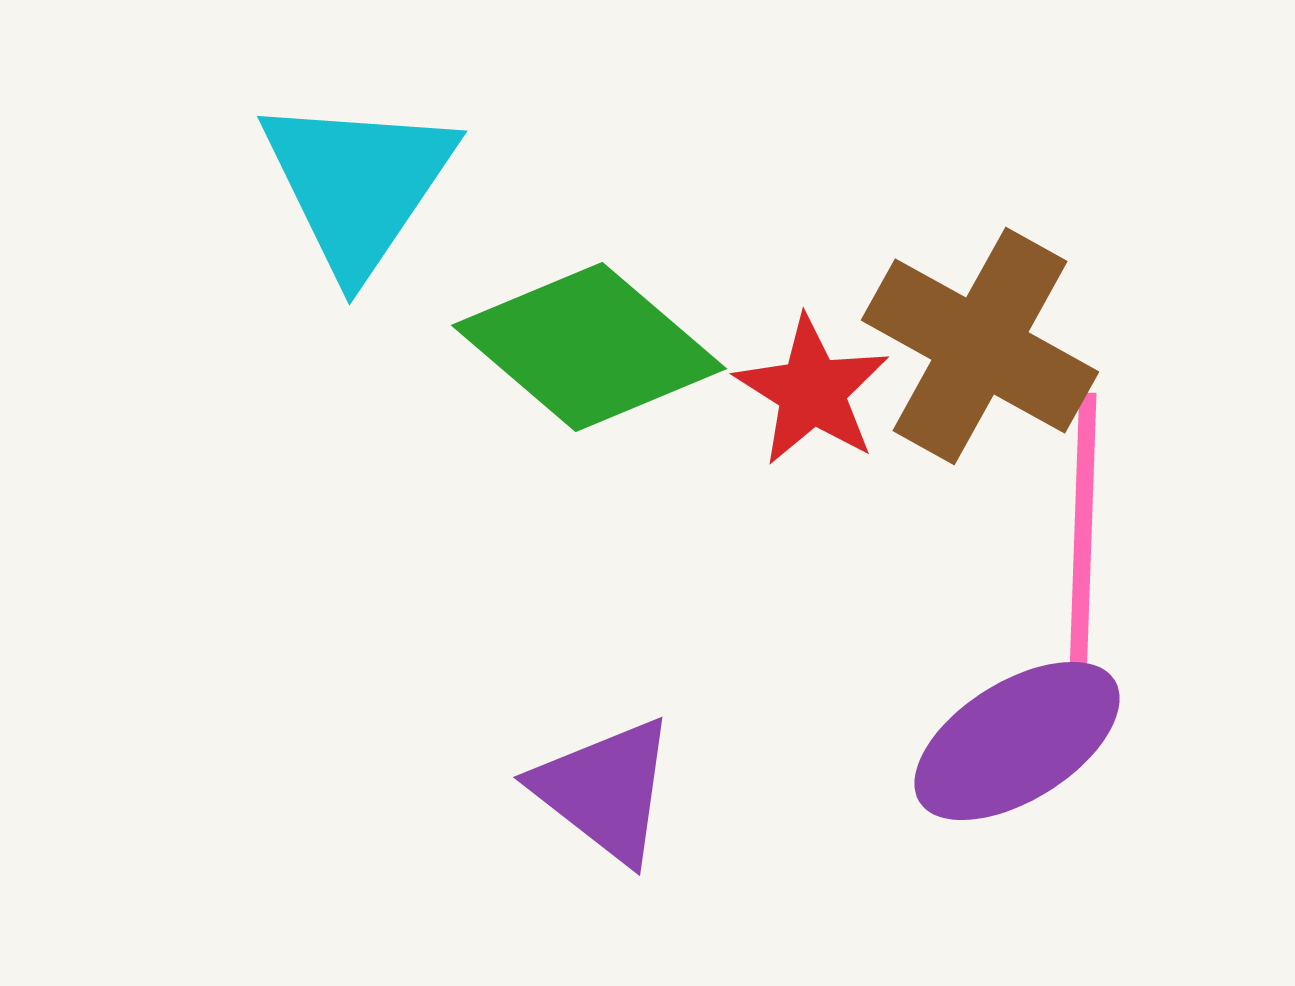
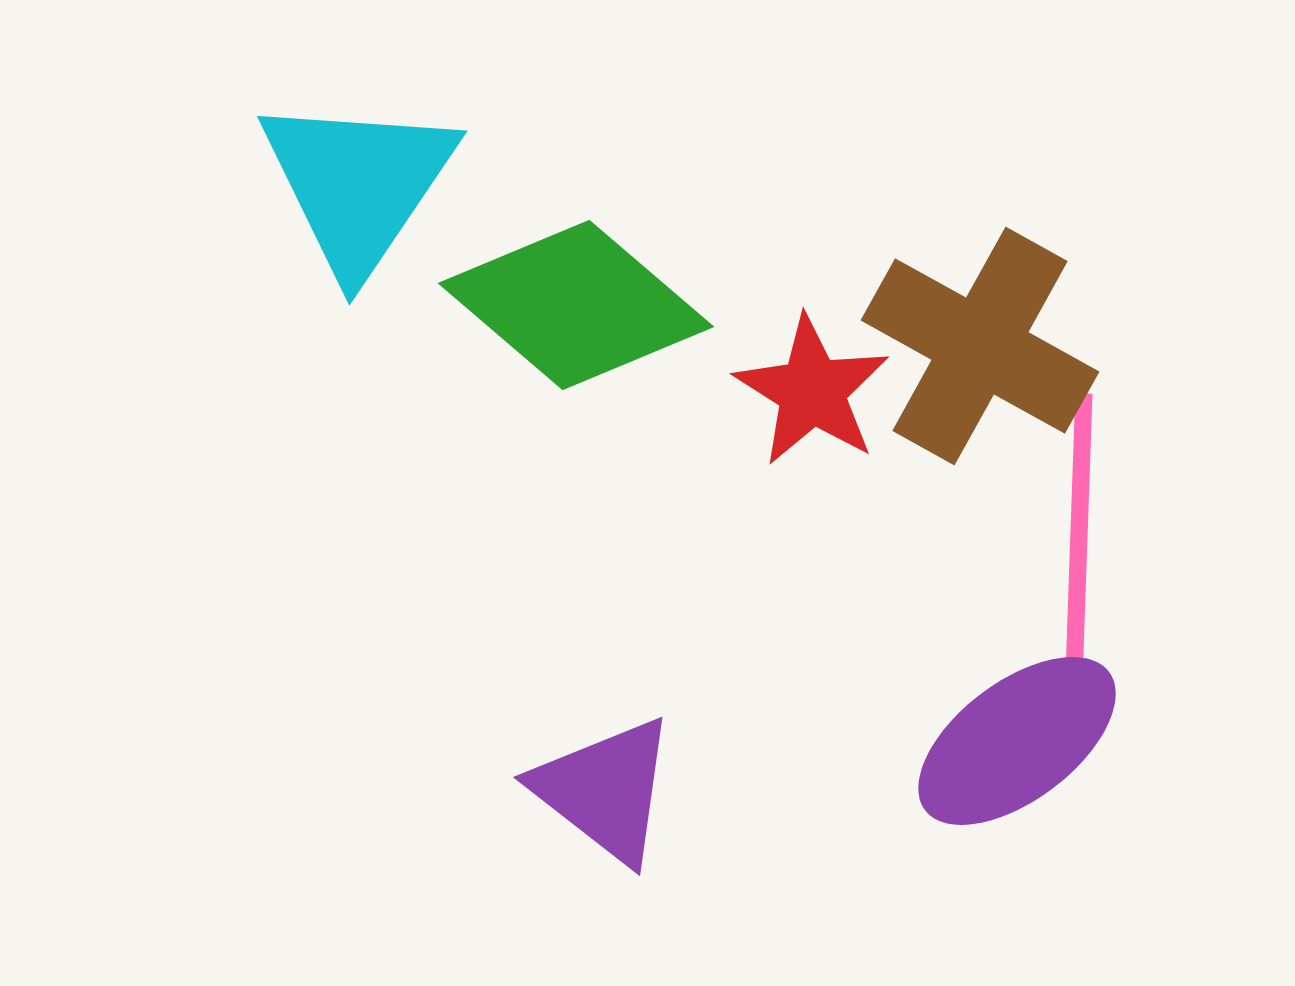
green diamond: moved 13 px left, 42 px up
pink line: moved 4 px left, 1 px down
purple ellipse: rotated 5 degrees counterclockwise
